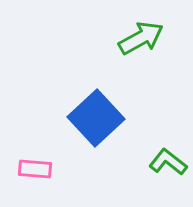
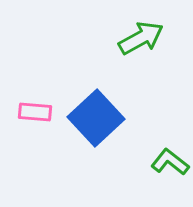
green L-shape: moved 2 px right
pink rectangle: moved 57 px up
